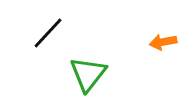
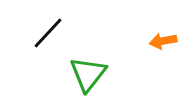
orange arrow: moved 1 px up
